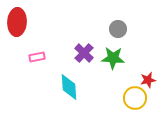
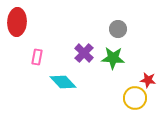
pink rectangle: rotated 70 degrees counterclockwise
red star: rotated 21 degrees clockwise
cyan diamond: moved 6 px left, 5 px up; rotated 40 degrees counterclockwise
